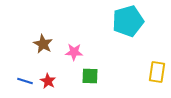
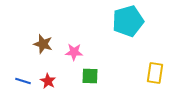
brown star: rotated 12 degrees counterclockwise
yellow rectangle: moved 2 px left, 1 px down
blue line: moved 2 px left
